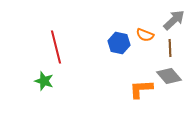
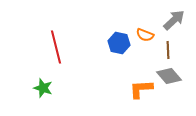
brown line: moved 2 px left, 2 px down
green star: moved 1 px left, 7 px down
